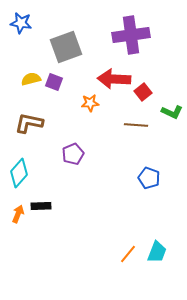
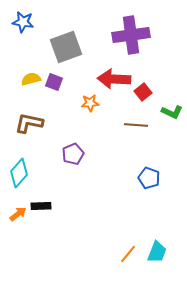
blue star: moved 2 px right, 1 px up
orange arrow: rotated 30 degrees clockwise
